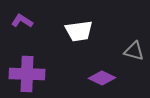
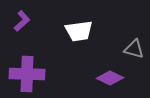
purple L-shape: rotated 105 degrees clockwise
gray triangle: moved 2 px up
purple diamond: moved 8 px right
